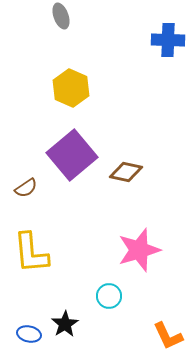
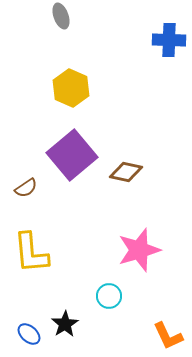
blue cross: moved 1 px right
blue ellipse: rotated 30 degrees clockwise
